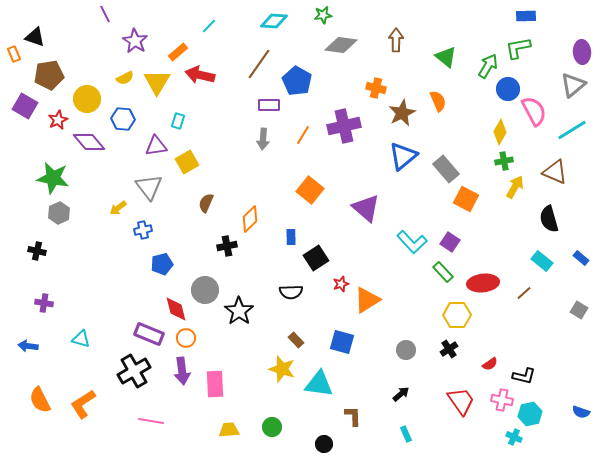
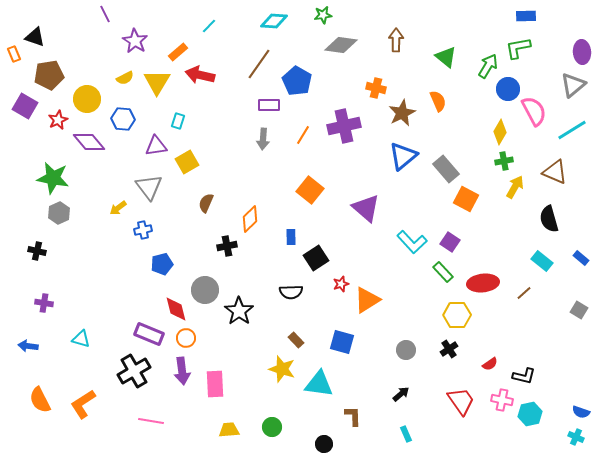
cyan cross at (514, 437): moved 62 px right
